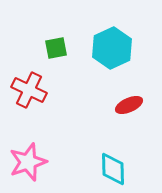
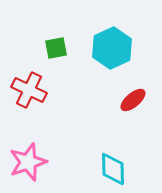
red ellipse: moved 4 px right, 5 px up; rotated 16 degrees counterclockwise
